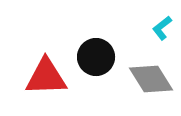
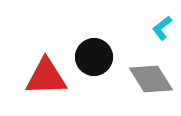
black circle: moved 2 px left
